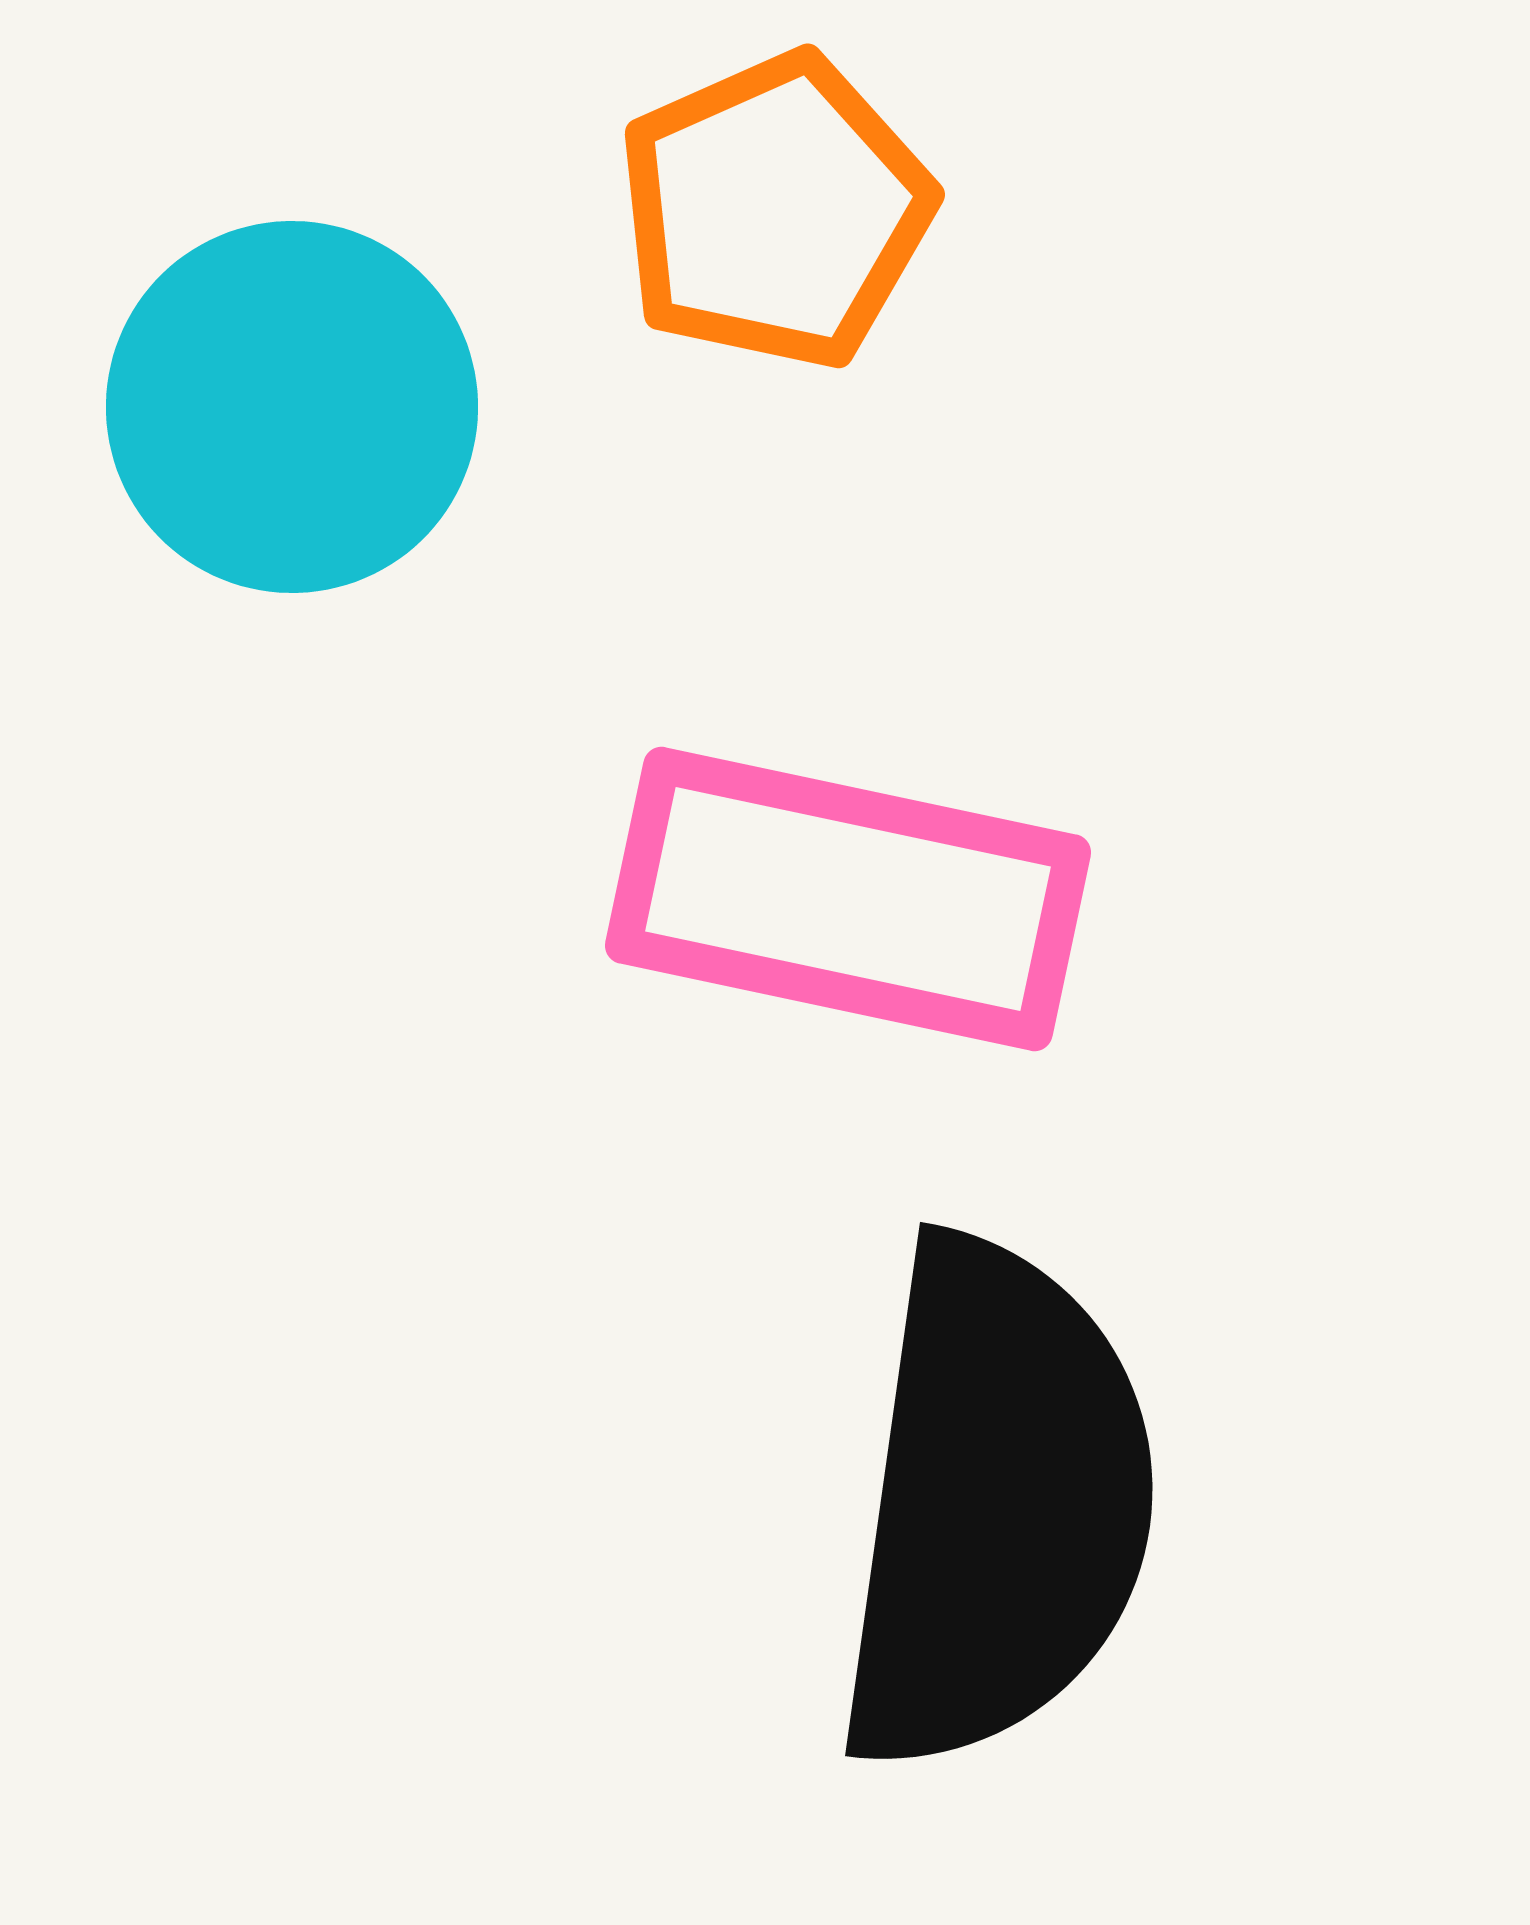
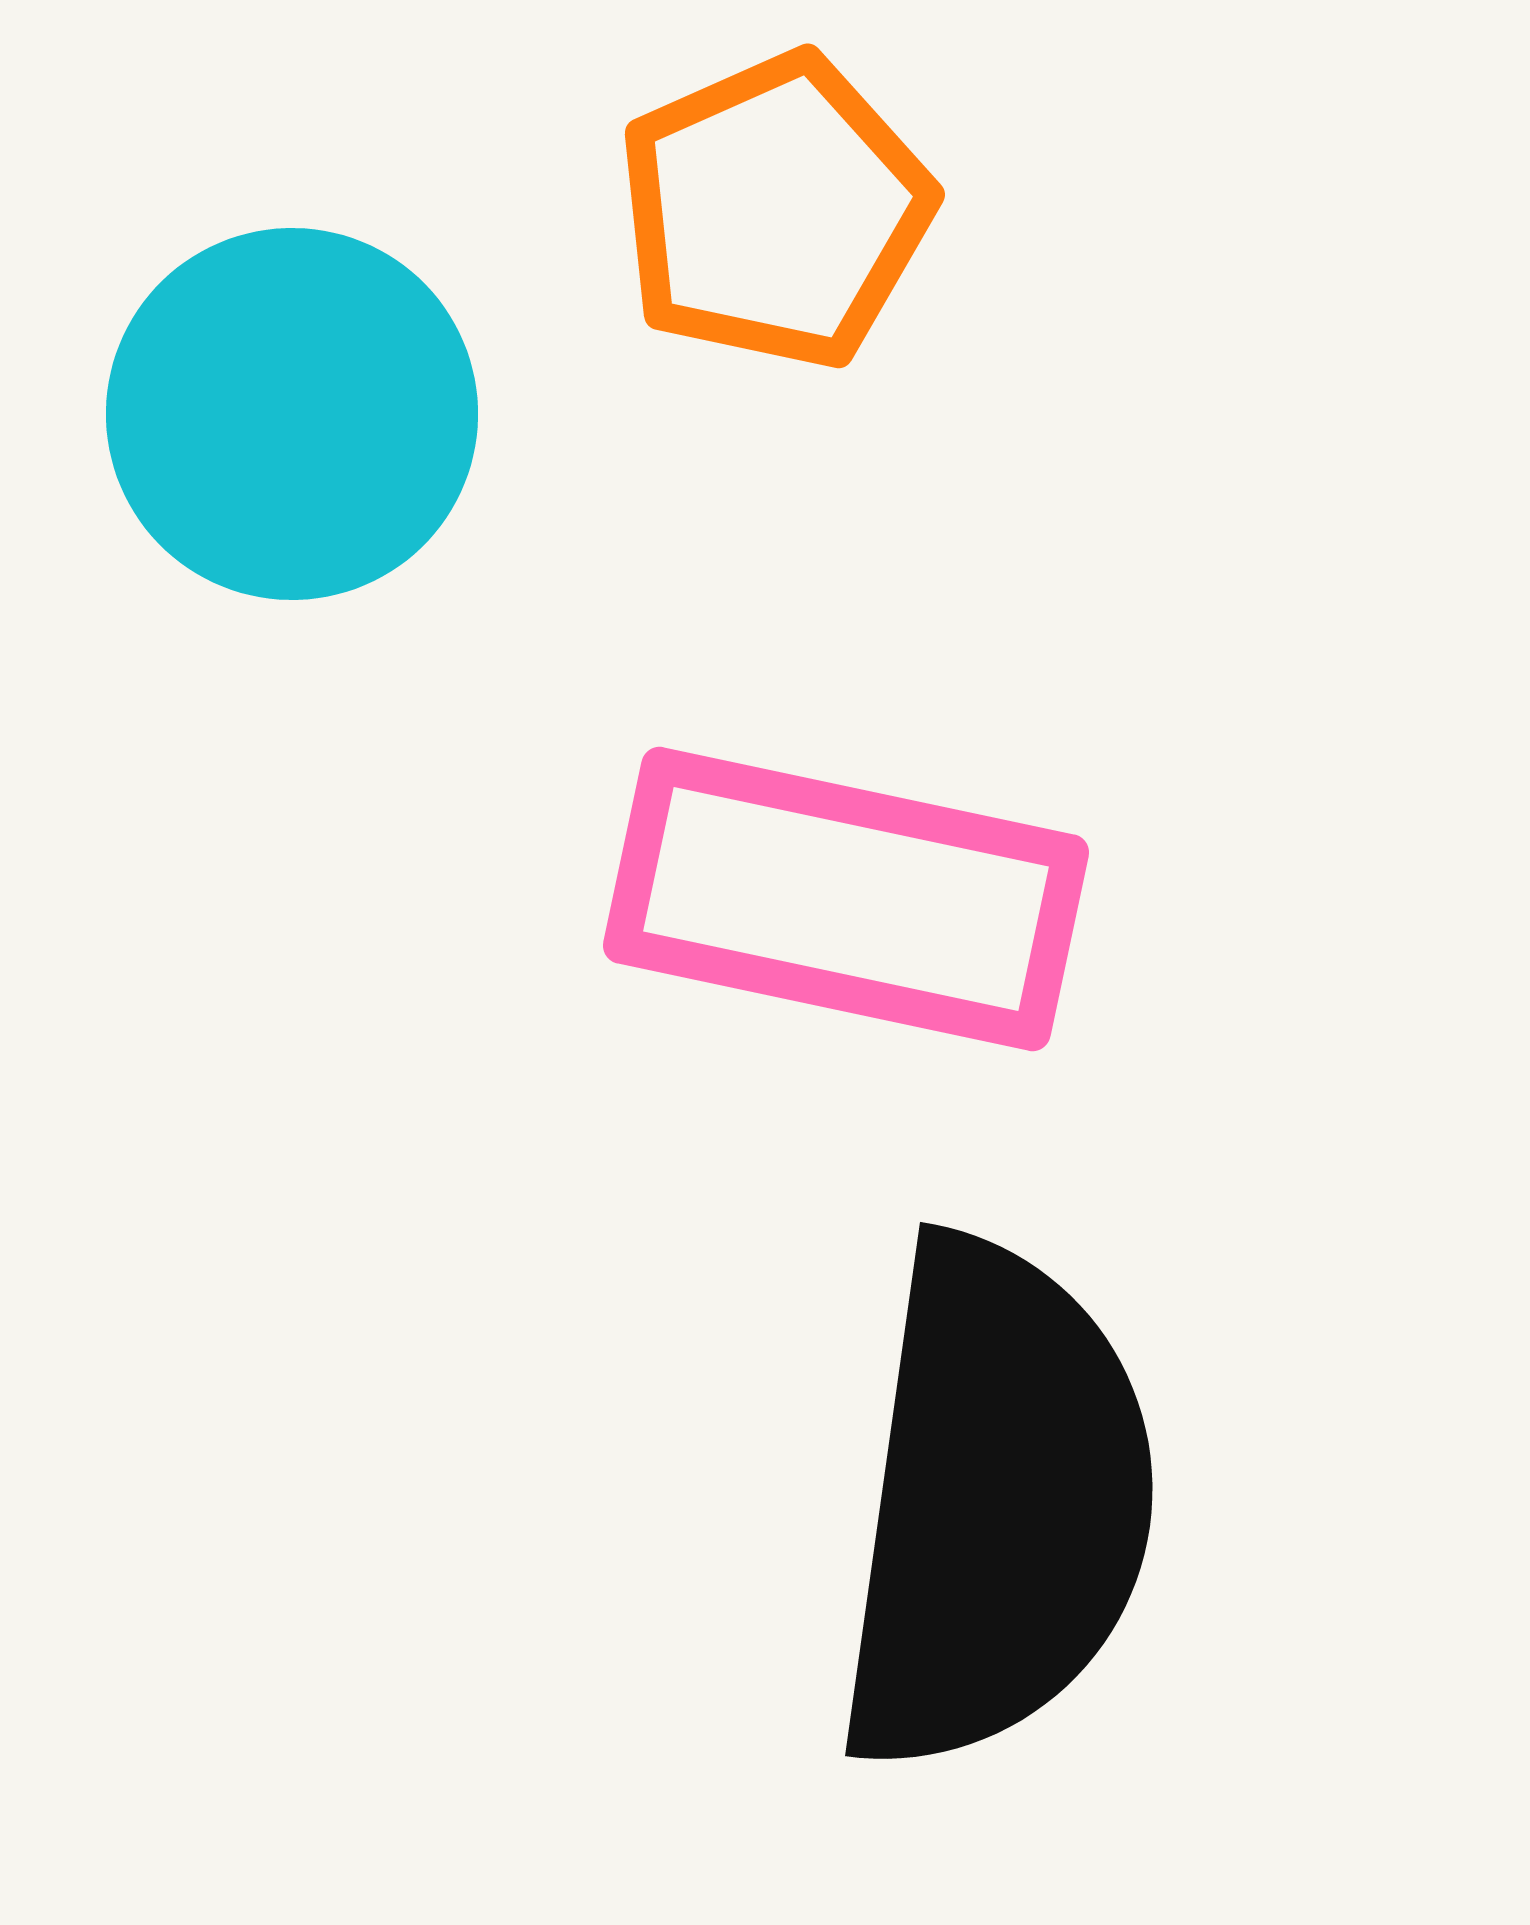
cyan circle: moved 7 px down
pink rectangle: moved 2 px left
